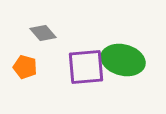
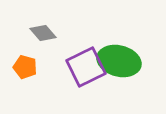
green ellipse: moved 4 px left, 1 px down
purple square: rotated 21 degrees counterclockwise
